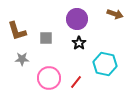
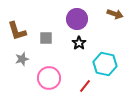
gray star: rotated 16 degrees counterclockwise
red line: moved 9 px right, 4 px down
